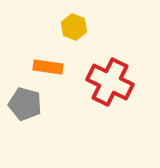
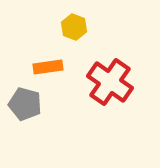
orange rectangle: rotated 16 degrees counterclockwise
red cross: rotated 9 degrees clockwise
